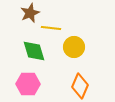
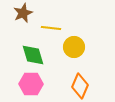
brown star: moved 7 px left
green diamond: moved 1 px left, 4 px down
pink hexagon: moved 3 px right
